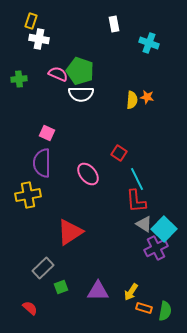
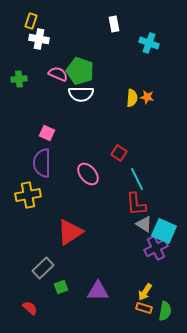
yellow semicircle: moved 2 px up
red L-shape: moved 3 px down
cyan square: moved 2 px down; rotated 20 degrees counterclockwise
yellow arrow: moved 14 px right
